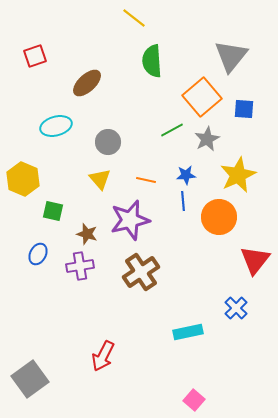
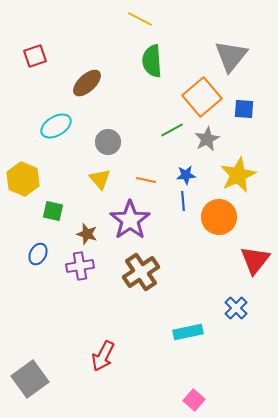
yellow line: moved 6 px right, 1 px down; rotated 10 degrees counterclockwise
cyan ellipse: rotated 16 degrees counterclockwise
purple star: rotated 21 degrees counterclockwise
